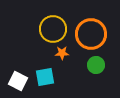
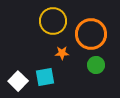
yellow circle: moved 8 px up
white square: rotated 18 degrees clockwise
